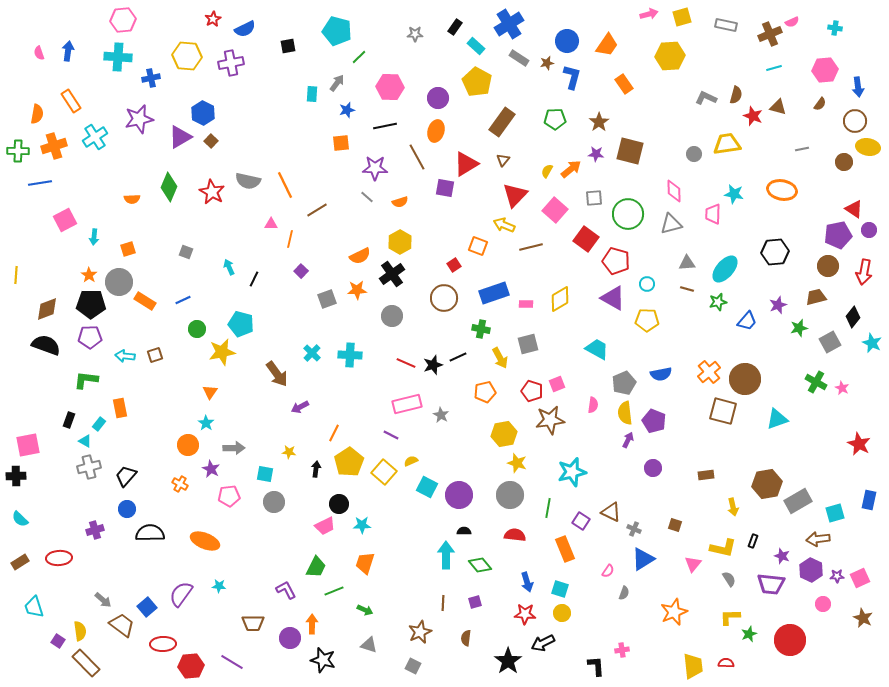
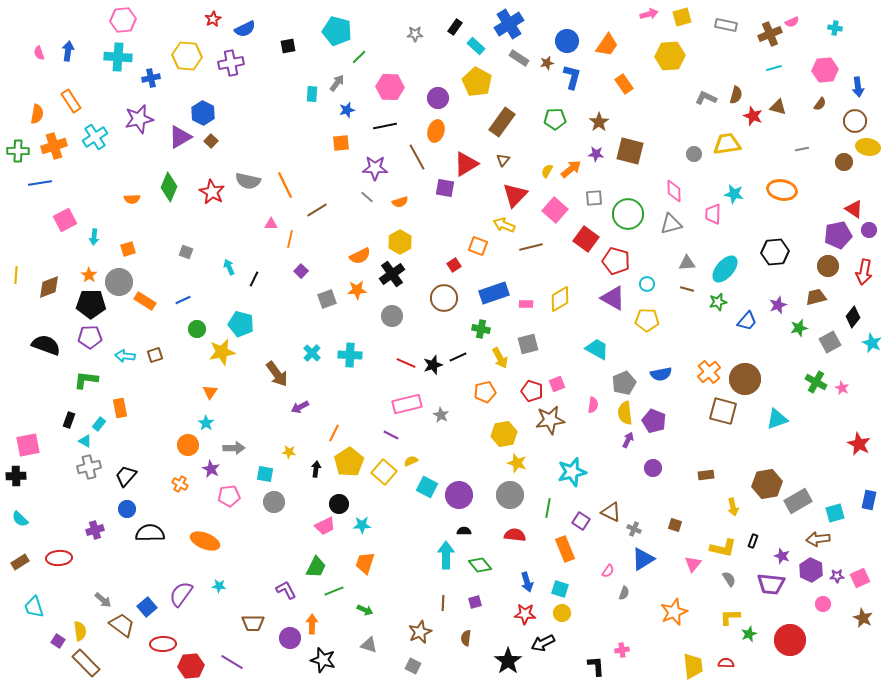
brown diamond at (47, 309): moved 2 px right, 22 px up
